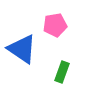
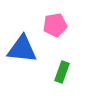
blue triangle: rotated 28 degrees counterclockwise
